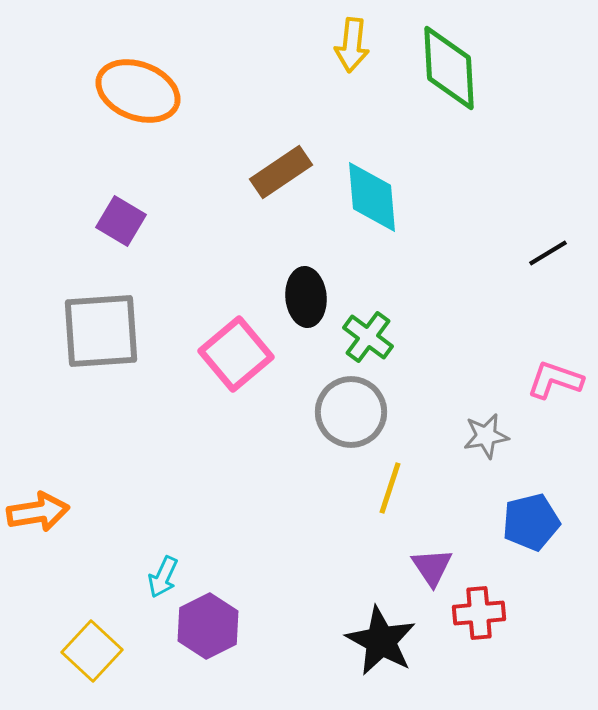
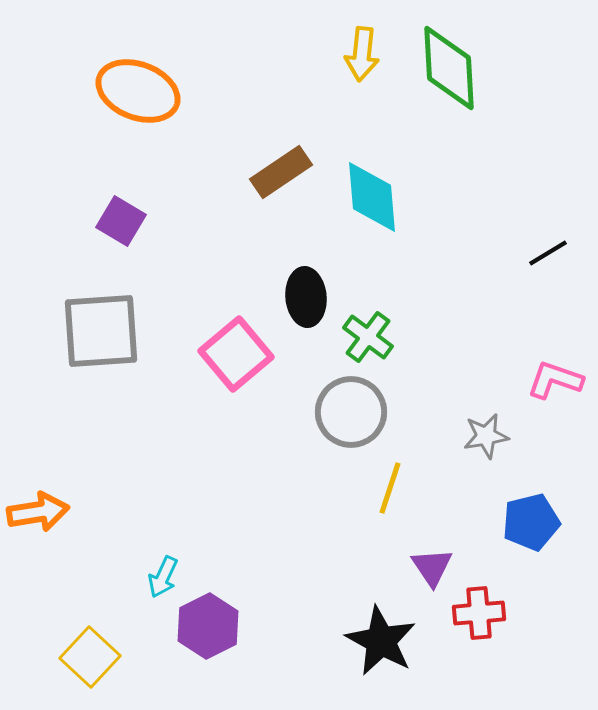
yellow arrow: moved 10 px right, 9 px down
yellow square: moved 2 px left, 6 px down
